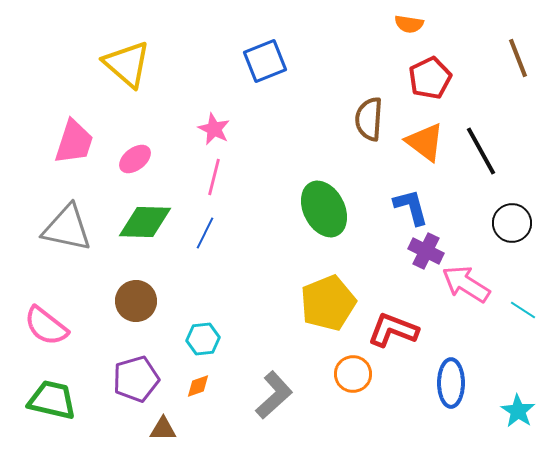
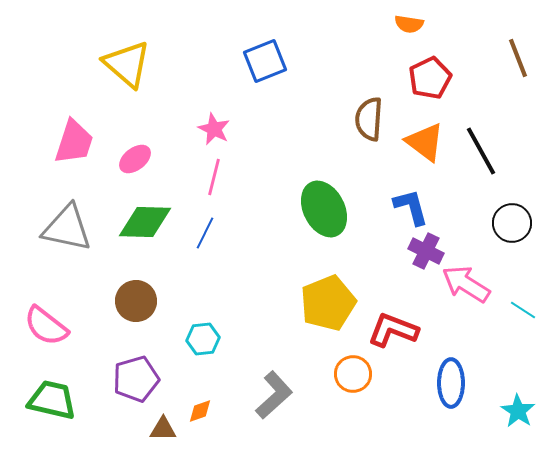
orange diamond: moved 2 px right, 25 px down
